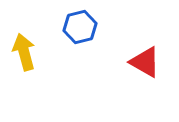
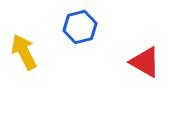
yellow arrow: rotated 12 degrees counterclockwise
